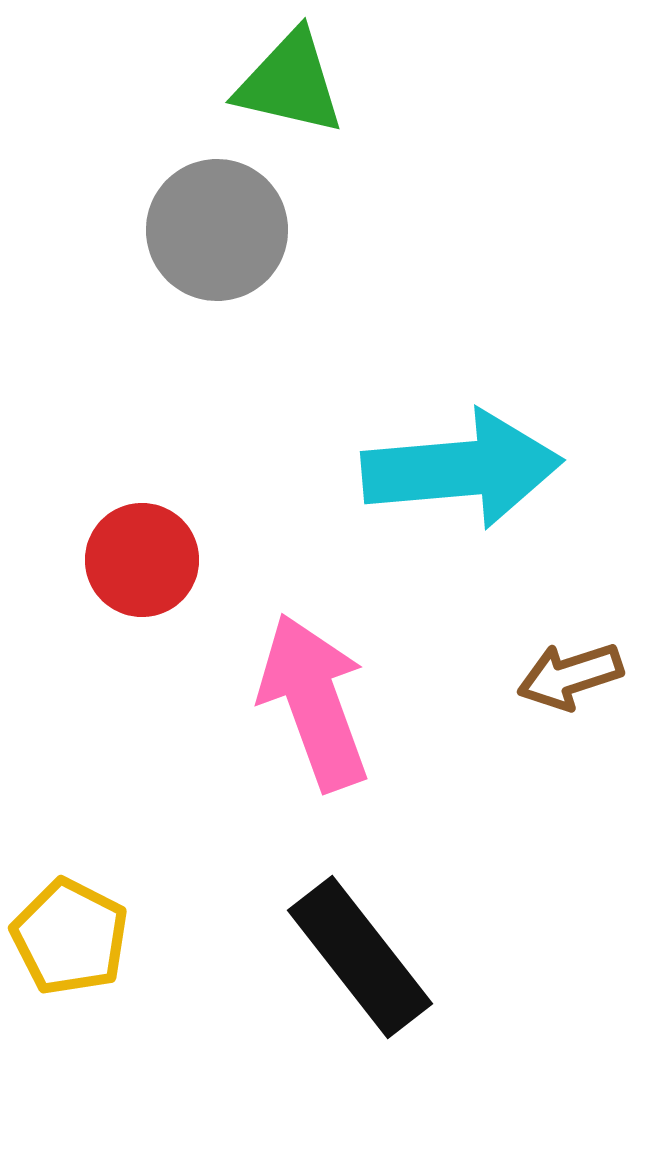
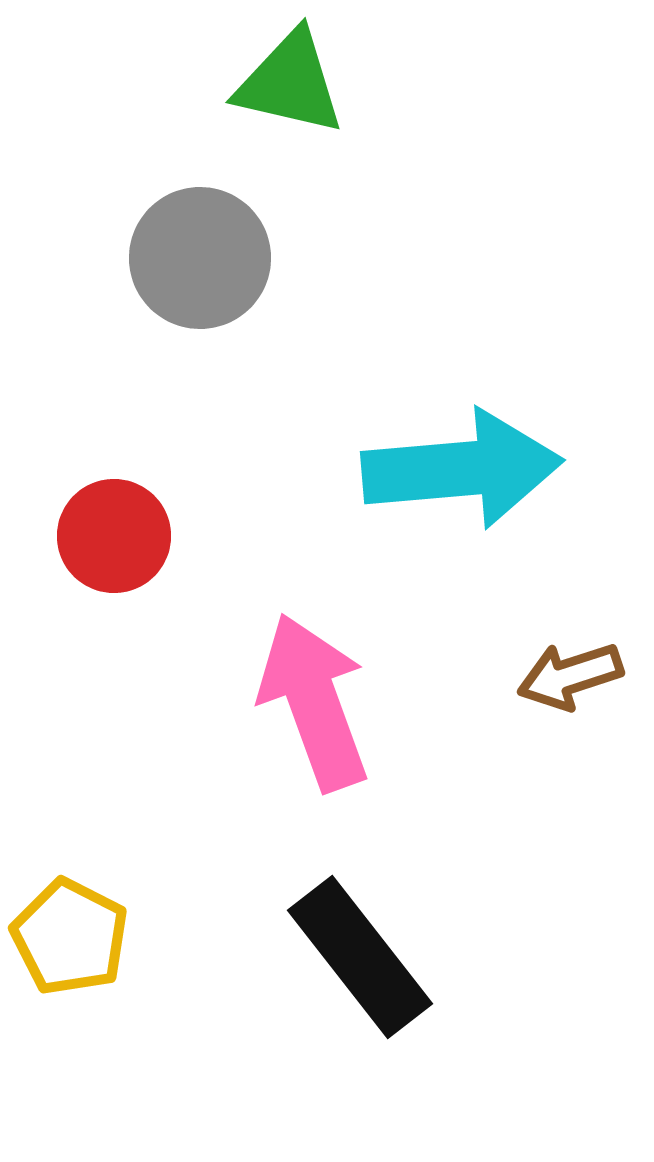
gray circle: moved 17 px left, 28 px down
red circle: moved 28 px left, 24 px up
